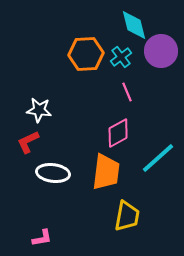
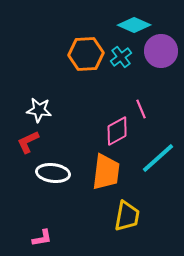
cyan diamond: rotated 52 degrees counterclockwise
pink line: moved 14 px right, 17 px down
pink diamond: moved 1 px left, 2 px up
